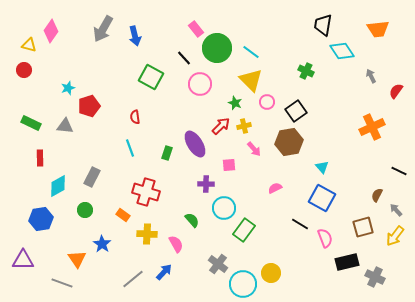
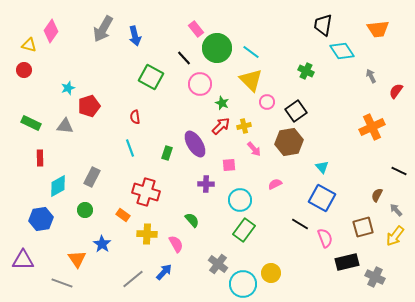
green star at (235, 103): moved 13 px left
pink semicircle at (275, 188): moved 4 px up
cyan circle at (224, 208): moved 16 px right, 8 px up
